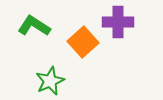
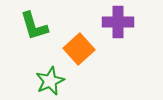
green L-shape: rotated 140 degrees counterclockwise
orange square: moved 4 px left, 7 px down
